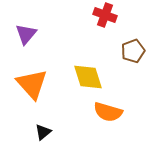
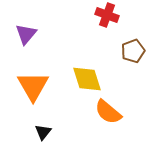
red cross: moved 2 px right
yellow diamond: moved 1 px left, 2 px down
orange triangle: moved 1 px right, 2 px down; rotated 12 degrees clockwise
orange semicircle: rotated 24 degrees clockwise
black triangle: rotated 12 degrees counterclockwise
